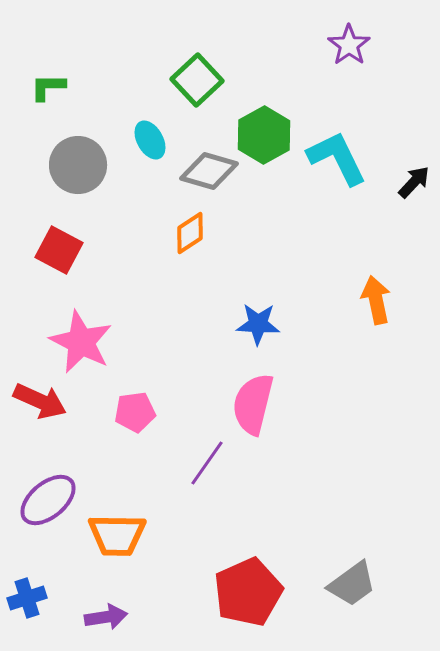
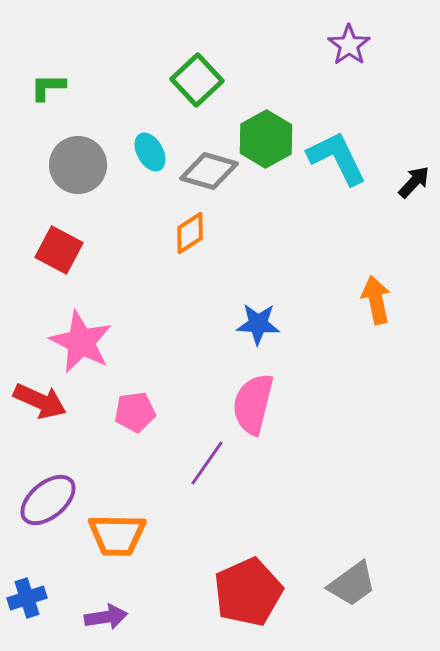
green hexagon: moved 2 px right, 4 px down
cyan ellipse: moved 12 px down
